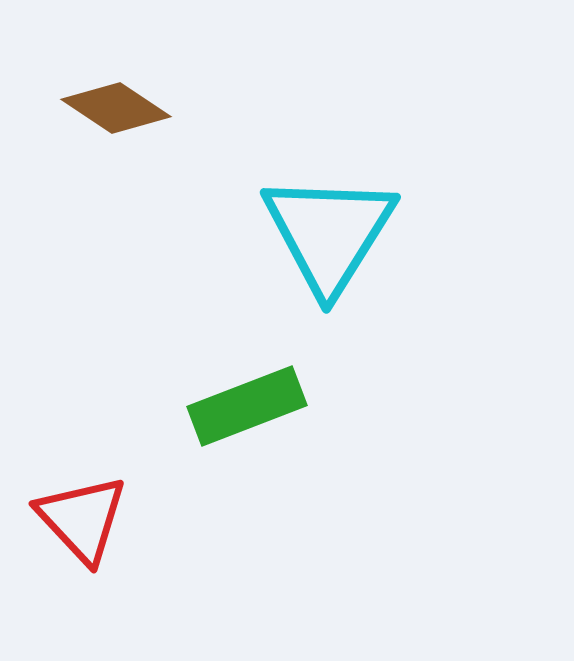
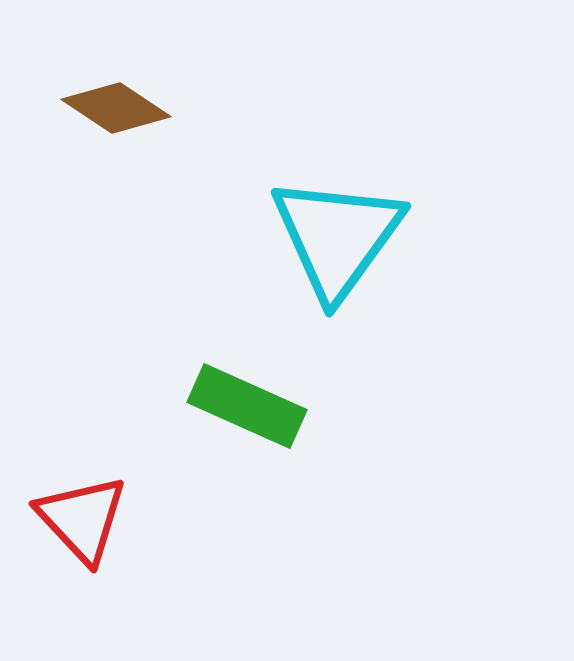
cyan triangle: moved 8 px right, 4 px down; rotated 4 degrees clockwise
green rectangle: rotated 45 degrees clockwise
